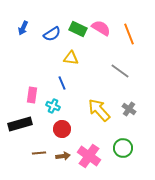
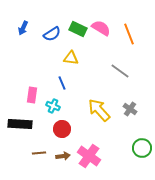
gray cross: moved 1 px right
black rectangle: rotated 20 degrees clockwise
green circle: moved 19 px right
